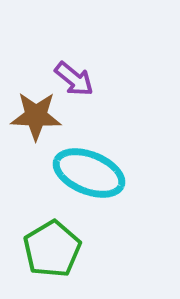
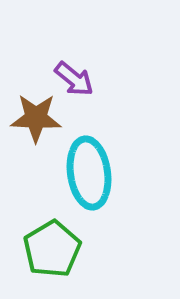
brown star: moved 2 px down
cyan ellipse: rotated 60 degrees clockwise
